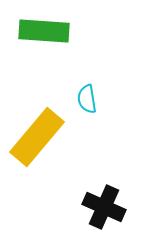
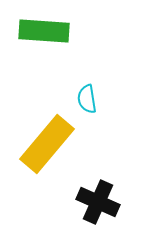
yellow rectangle: moved 10 px right, 7 px down
black cross: moved 6 px left, 5 px up
